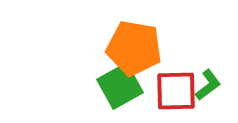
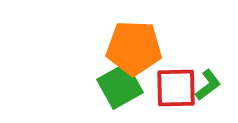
orange pentagon: rotated 8 degrees counterclockwise
red square: moved 3 px up
